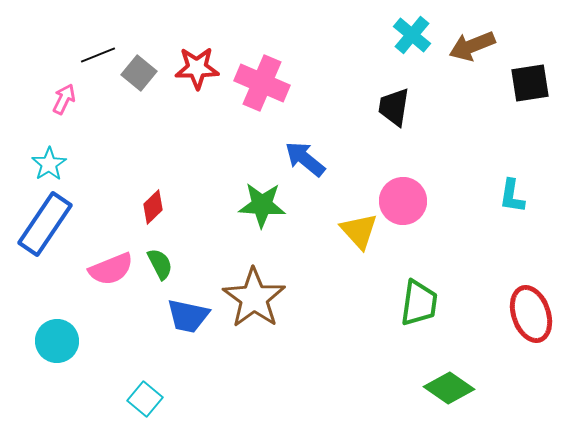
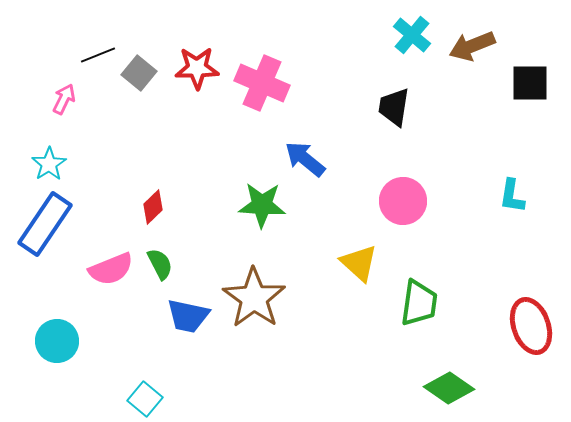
black square: rotated 9 degrees clockwise
yellow triangle: moved 32 px down; rotated 6 degrees counterclockwise
red ellipse: moved 12 px down
